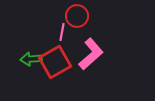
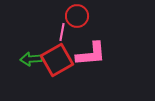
pink L-shape: rotated 36 degrees clockwise
red square: moved 2 px right, 2 px up
